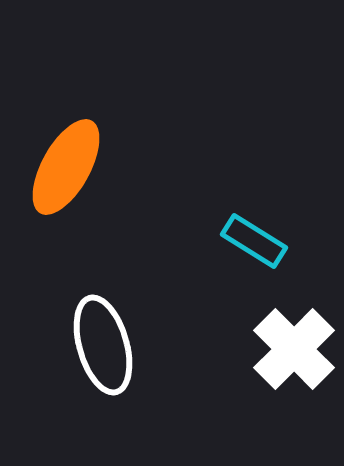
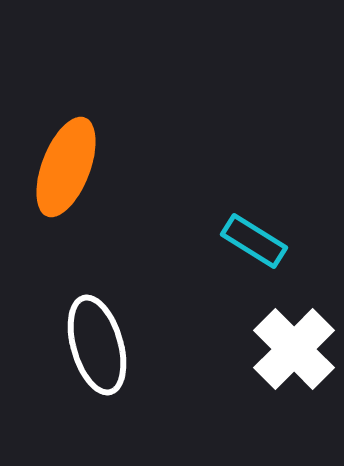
orange ellipse: rotated 8 degrees counterclockwise
white ellipse: moved 6 px left
